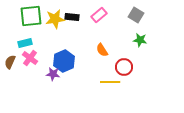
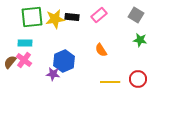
green square: moved 1 px right, 1 px down
cyan rectangle: rotated 16 degrees clockwise
orange semicircle: moved 1 px left
pink cross: moved 6 px left, 2 px down
brown semicircle: rotated 16 degrees clockwise
red circle: moved 14 px right, 12 px down
